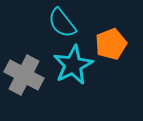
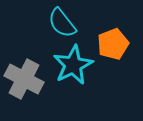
orange pentagon: moved 2 px right
gray cross: moved 4 px down
